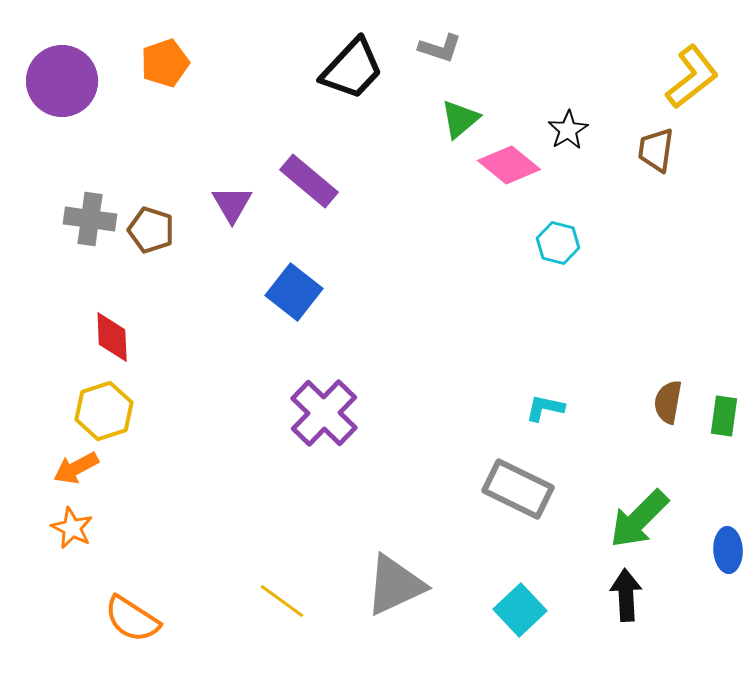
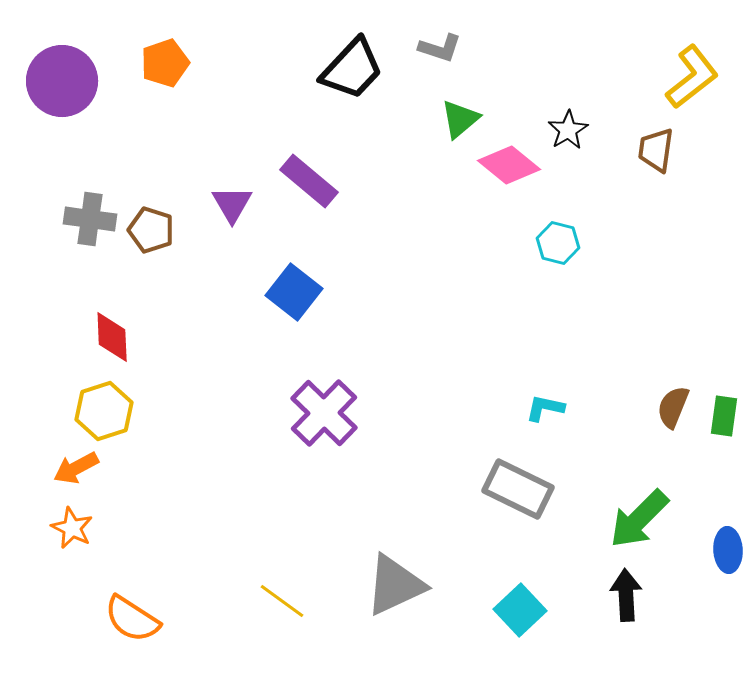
brown semicircle: moved 5 px right, 5 px down; rotated 12 degrees clockwise
